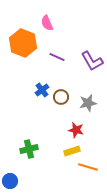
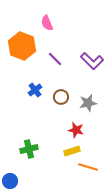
orange hexagon: moved 1 px left, 3 px down
purple line: moved 2 px left, 2 px down; rotated 21 degrees clockwise
purple L-shape: rotated 15 degrees counterclockwise
blue cross: moved 7 px left
